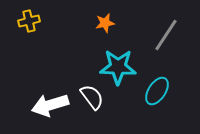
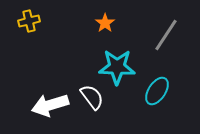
orange star: rotated 24 degrees counterclockwise
cyan star: moved 1 px left
